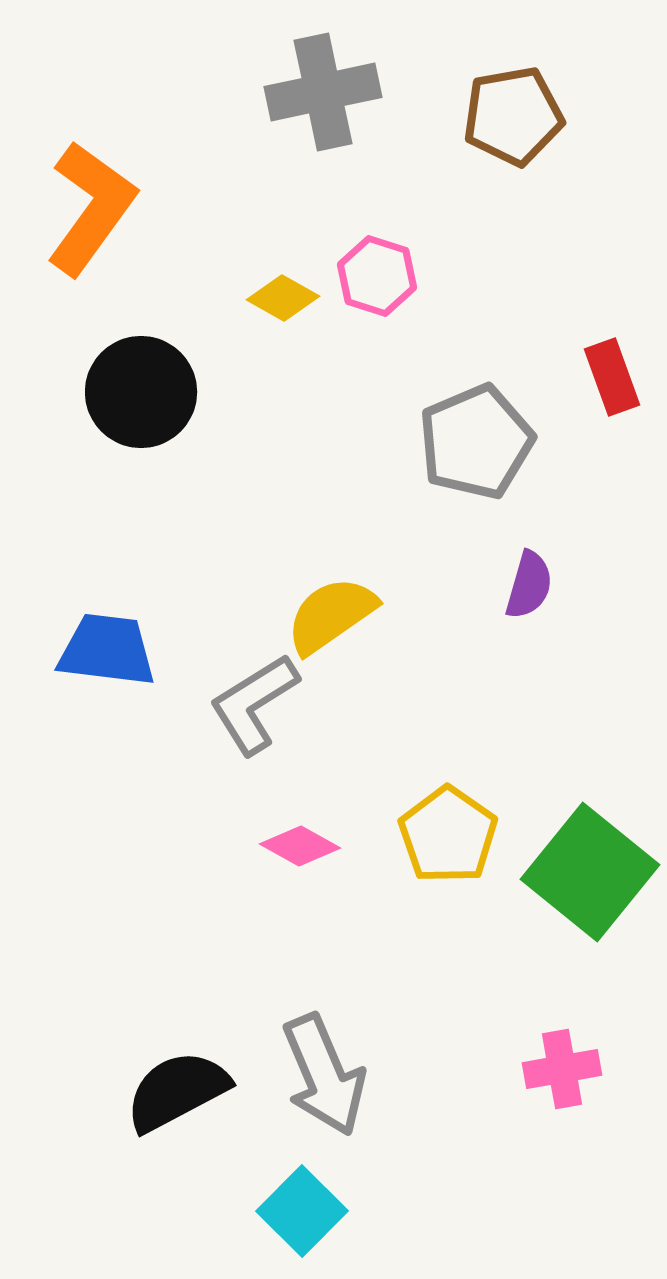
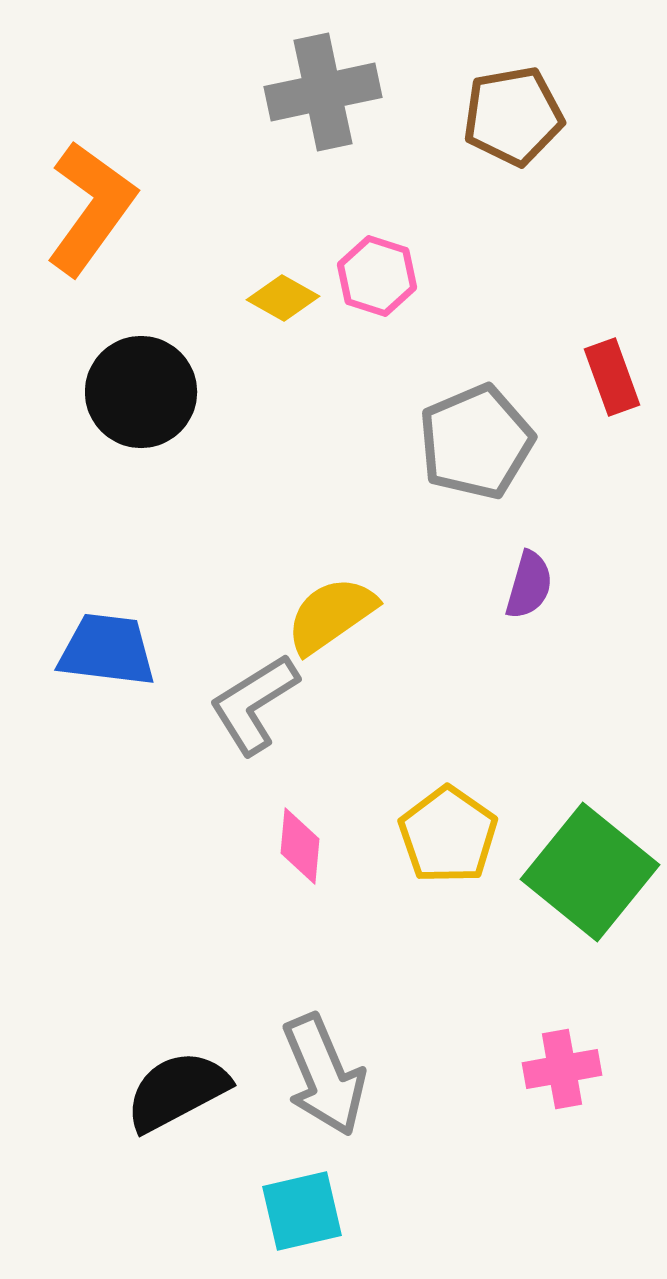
pink diamond: rotated 66 degrees clockwise
cyan square: rotated 32 degrees clockwise
